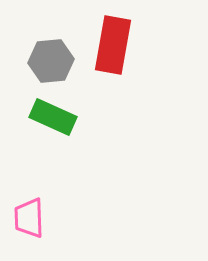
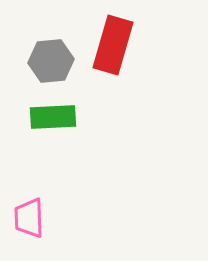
red rectangle: rotated 6 degrees clockwise
green rectangle: rotated 27 degrees counterclockwise
